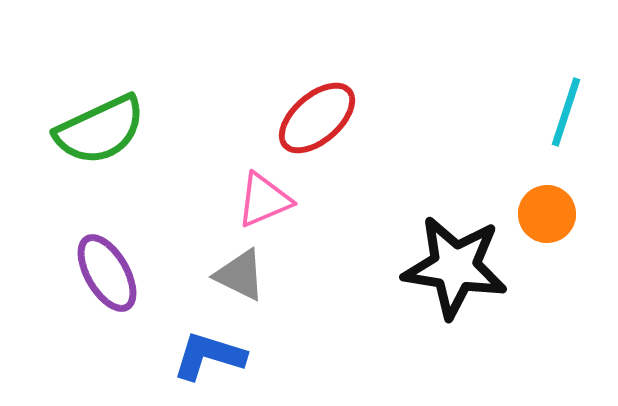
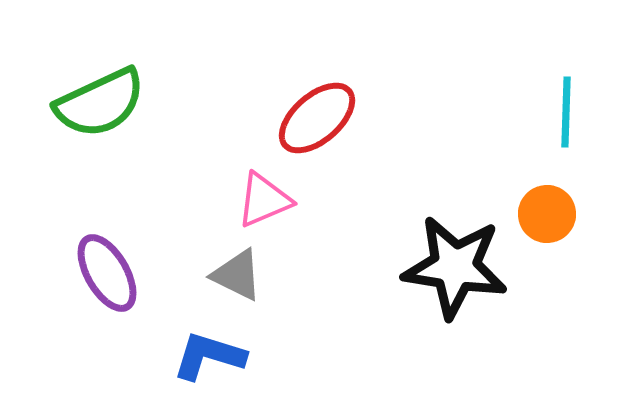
cyan line: rotated 16 degrees counterclockwise
green semicircle: moved 27 px up
gray triangle: moved 3 px left
